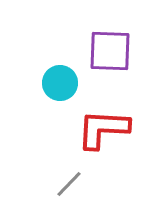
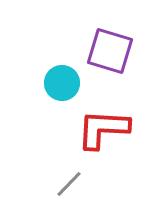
purple square: rotated 15 degrees clockwise
cyan circle: moved 2 px right
